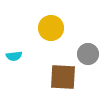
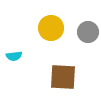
gray circle: moved 22 px up
